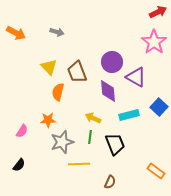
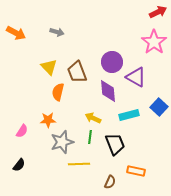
orange rectangle: moved 20 px left; rotated 24 degrees counterclockwise
